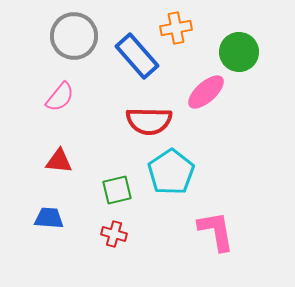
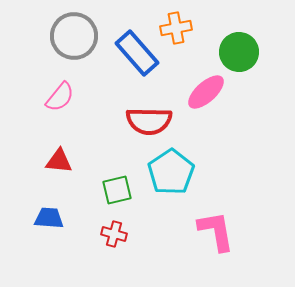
blue rectangle: moved 3 px up
